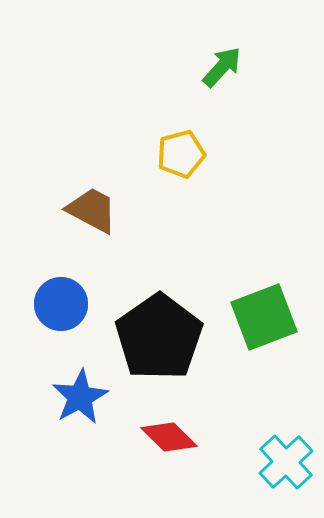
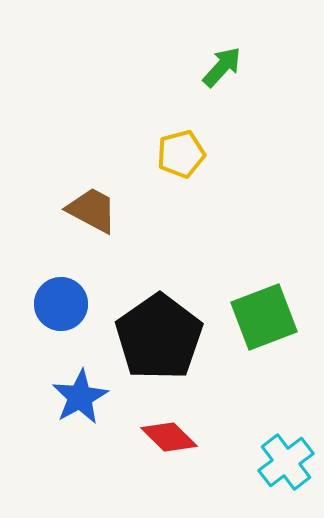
cyan cross: rotated 6 degrees clockwise
